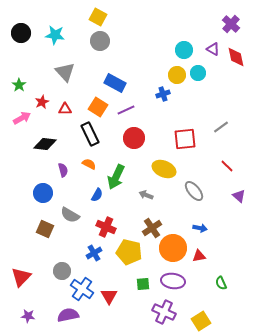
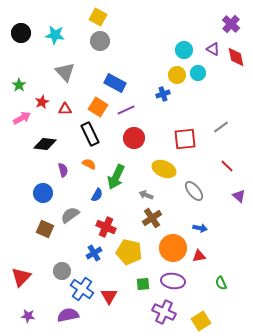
gray semicircle at (70, 215): rotated 114 degrees clockwise
brown cross at (152, 228): moved 10 px up
